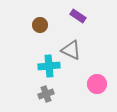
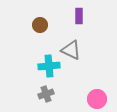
purple rectangle: moved 1 px right; rotated 56 degrees clockwise
pink circle: moved 15 px down
